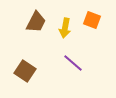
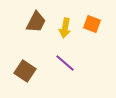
orange square: moved 4 px down
purple line: moved 8 px left
